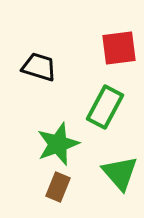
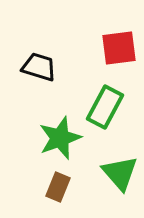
green star: moved 2 px right, 6 px up
